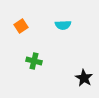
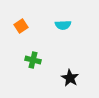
green cross: moved 1 px left, 1 px up
black star: moved 14 px left
